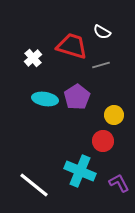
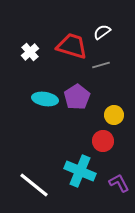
white semicircle: rotated 114 degrees clockwise
white cross: moved 3 px left, 6 px up
